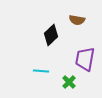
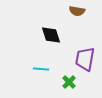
brown semicircle: moved 9 px up
black diamond: rotated 65 degrees counterclockwise
cyan line: moved 2 px up
